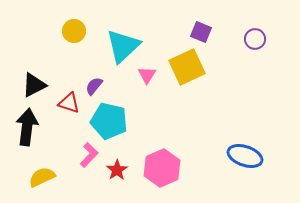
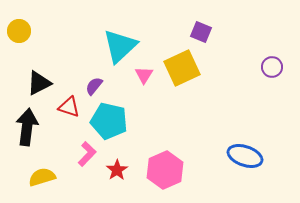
yellow circle: moved 55 px left
purple circle: moved 17 px right, 28 px down
cyan triangle: moved 3 px left
yellow square: moved 5 px left, 1 px down
pink triangle: moved 3 px left
black triangle: moved 5 px right, 2 px up
red triangle: moved 4 px down
pink L-shape: moved 2 px left, 1 px up
pink hexagon: moved 3 px right, 2 px down
yellow semicircle: rotated 8 degrees clockwise
